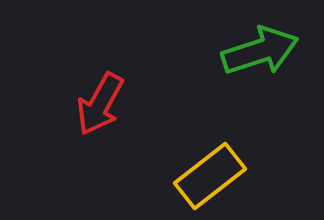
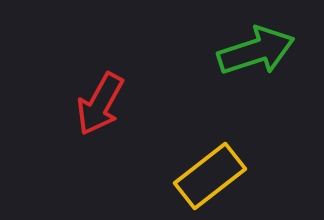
green arrow: moved 4 px left
